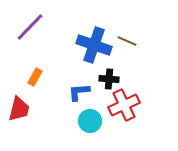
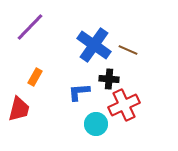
brown line: moved 1 px right, 9 px down
blue cross: rotated 16 degrees clockwise
cyan circle: moved 6 px right, 3 px down
